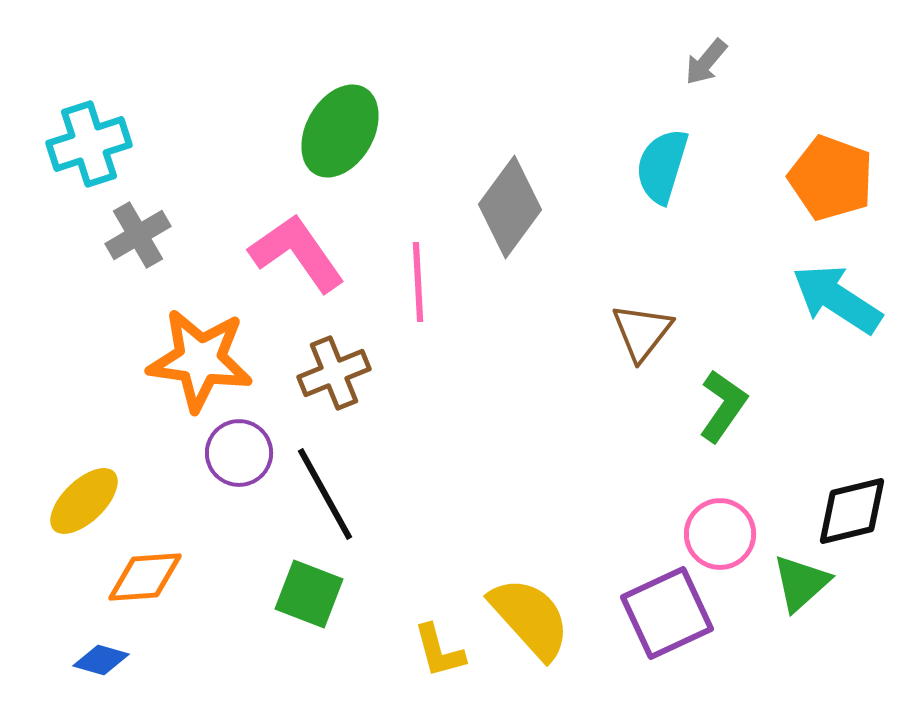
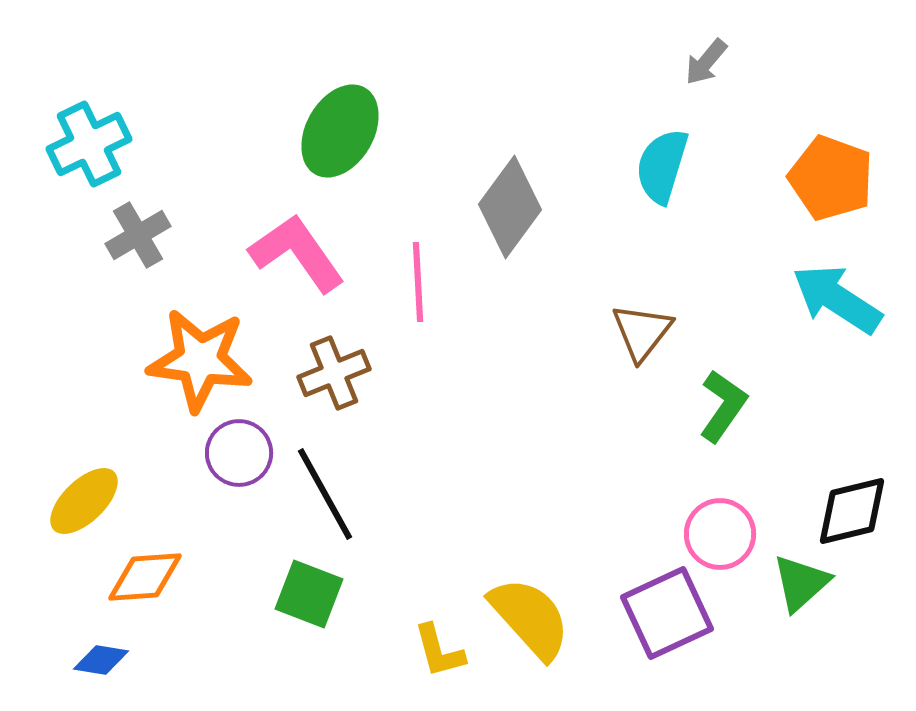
cyan cross: rotated 8 degrees counterclockwise
blue diamond: rotated 6 degrees counterclockwise
